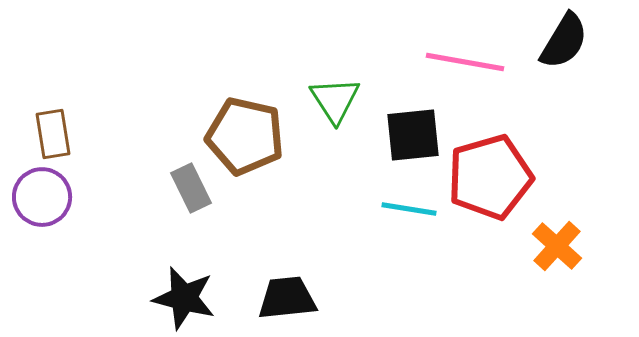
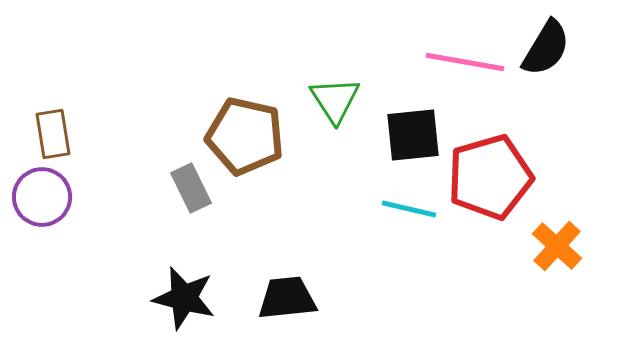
black semicircle: moved 18 px left, 7 px down
cyan line: rotated 4 degrees clockwise
